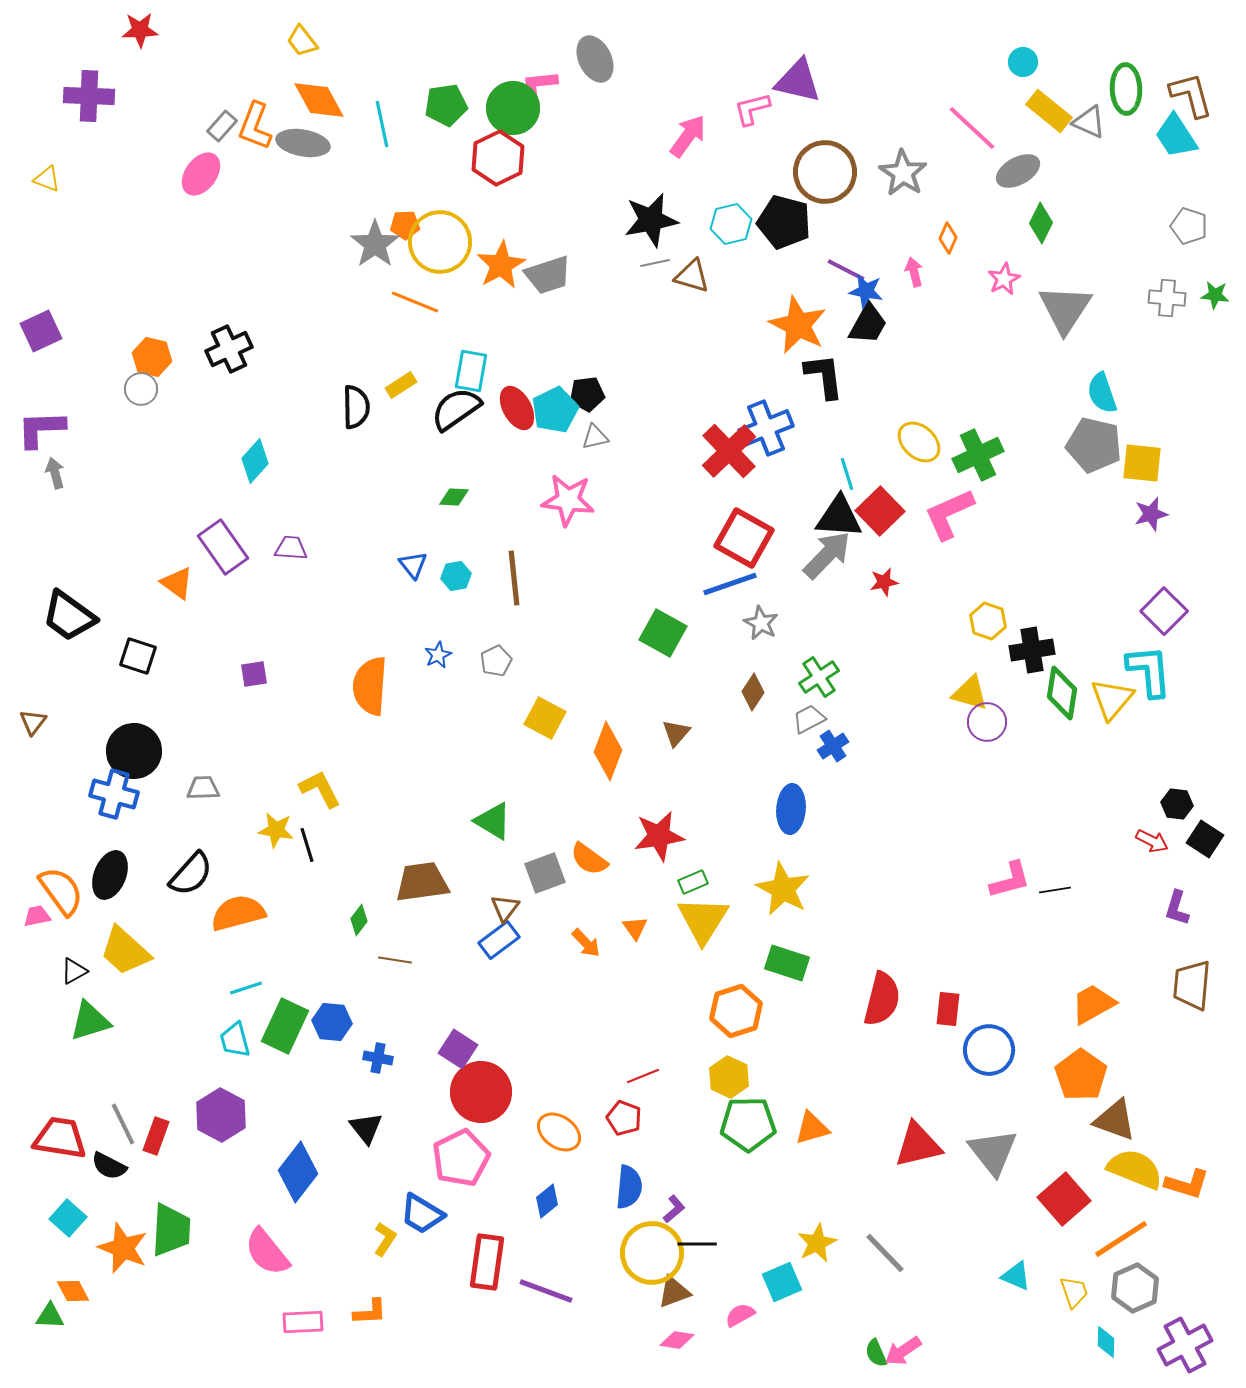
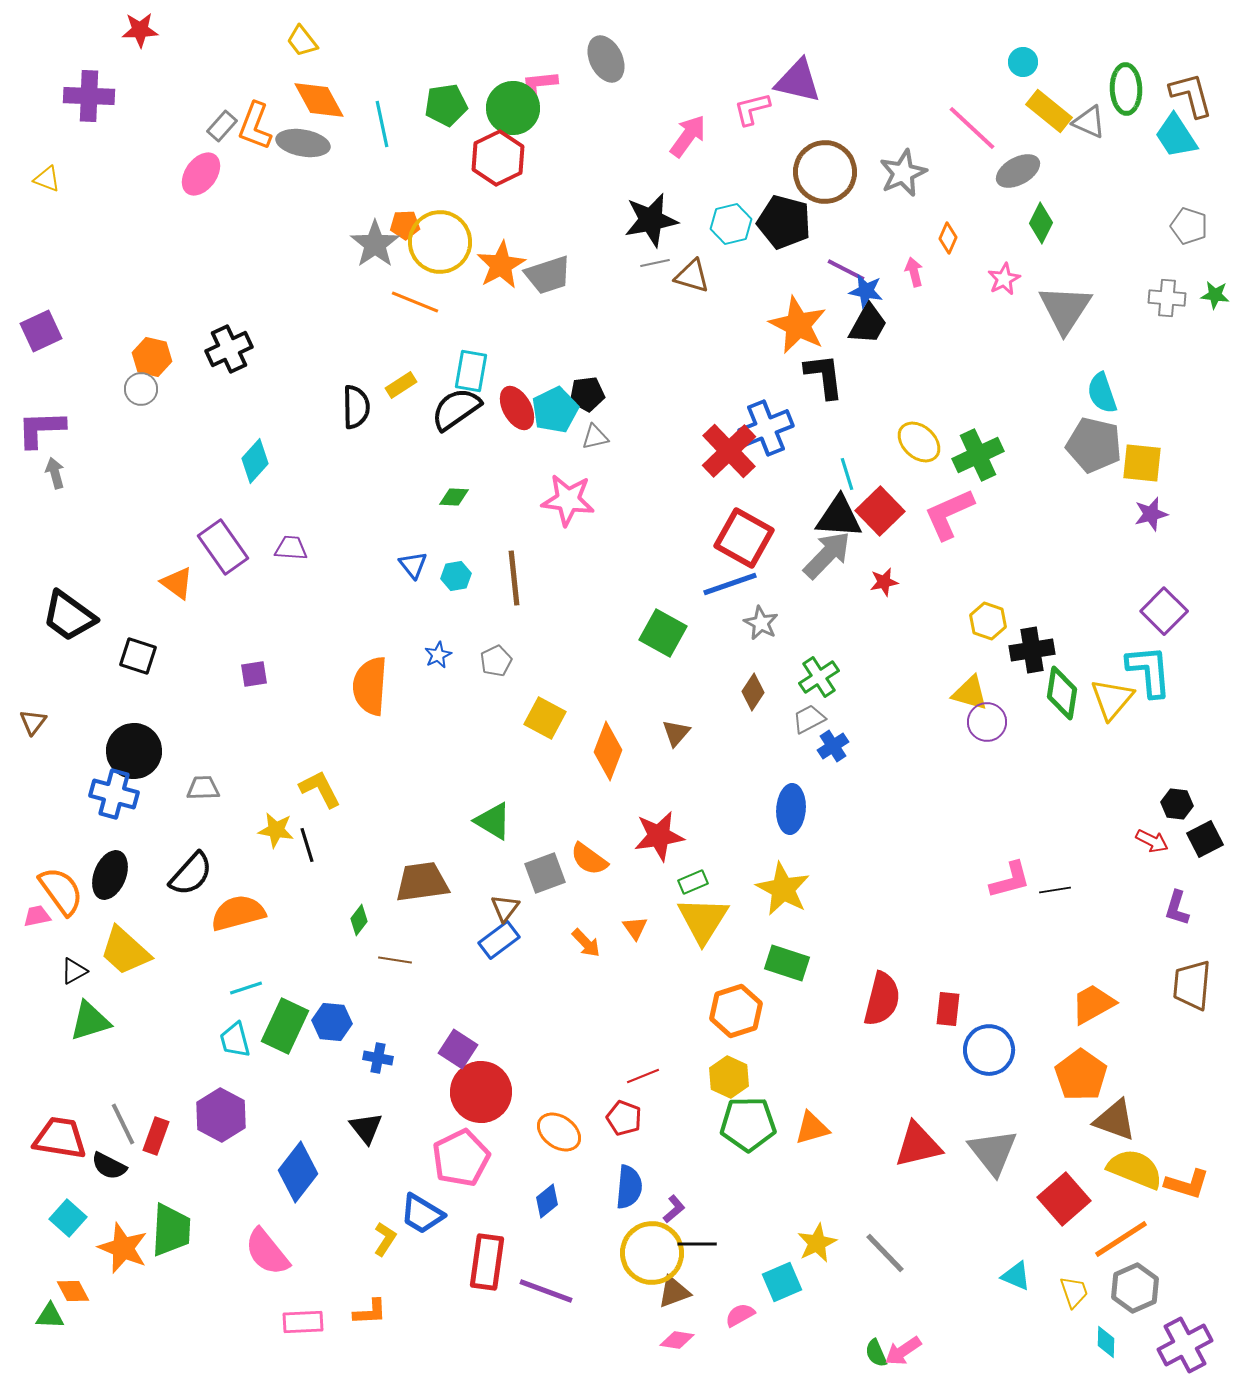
gray ellipse at (595, 59): moved 11 px right
gray star at (903, 173): rotated 15 degrees clockwise
black square at (1205, 839): rotated 30 degrees clockwise
